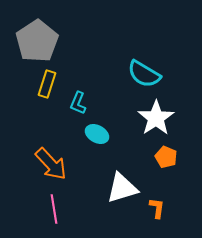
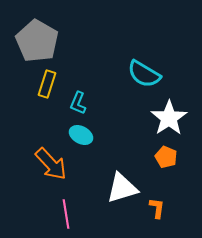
gray pentagon: rotated 9 degrees counterclockwise
white star: moved 13 px right
cyan ellipse: moved 16 px left, 1 px down
pink line: moved 12 px right, 5 px down
